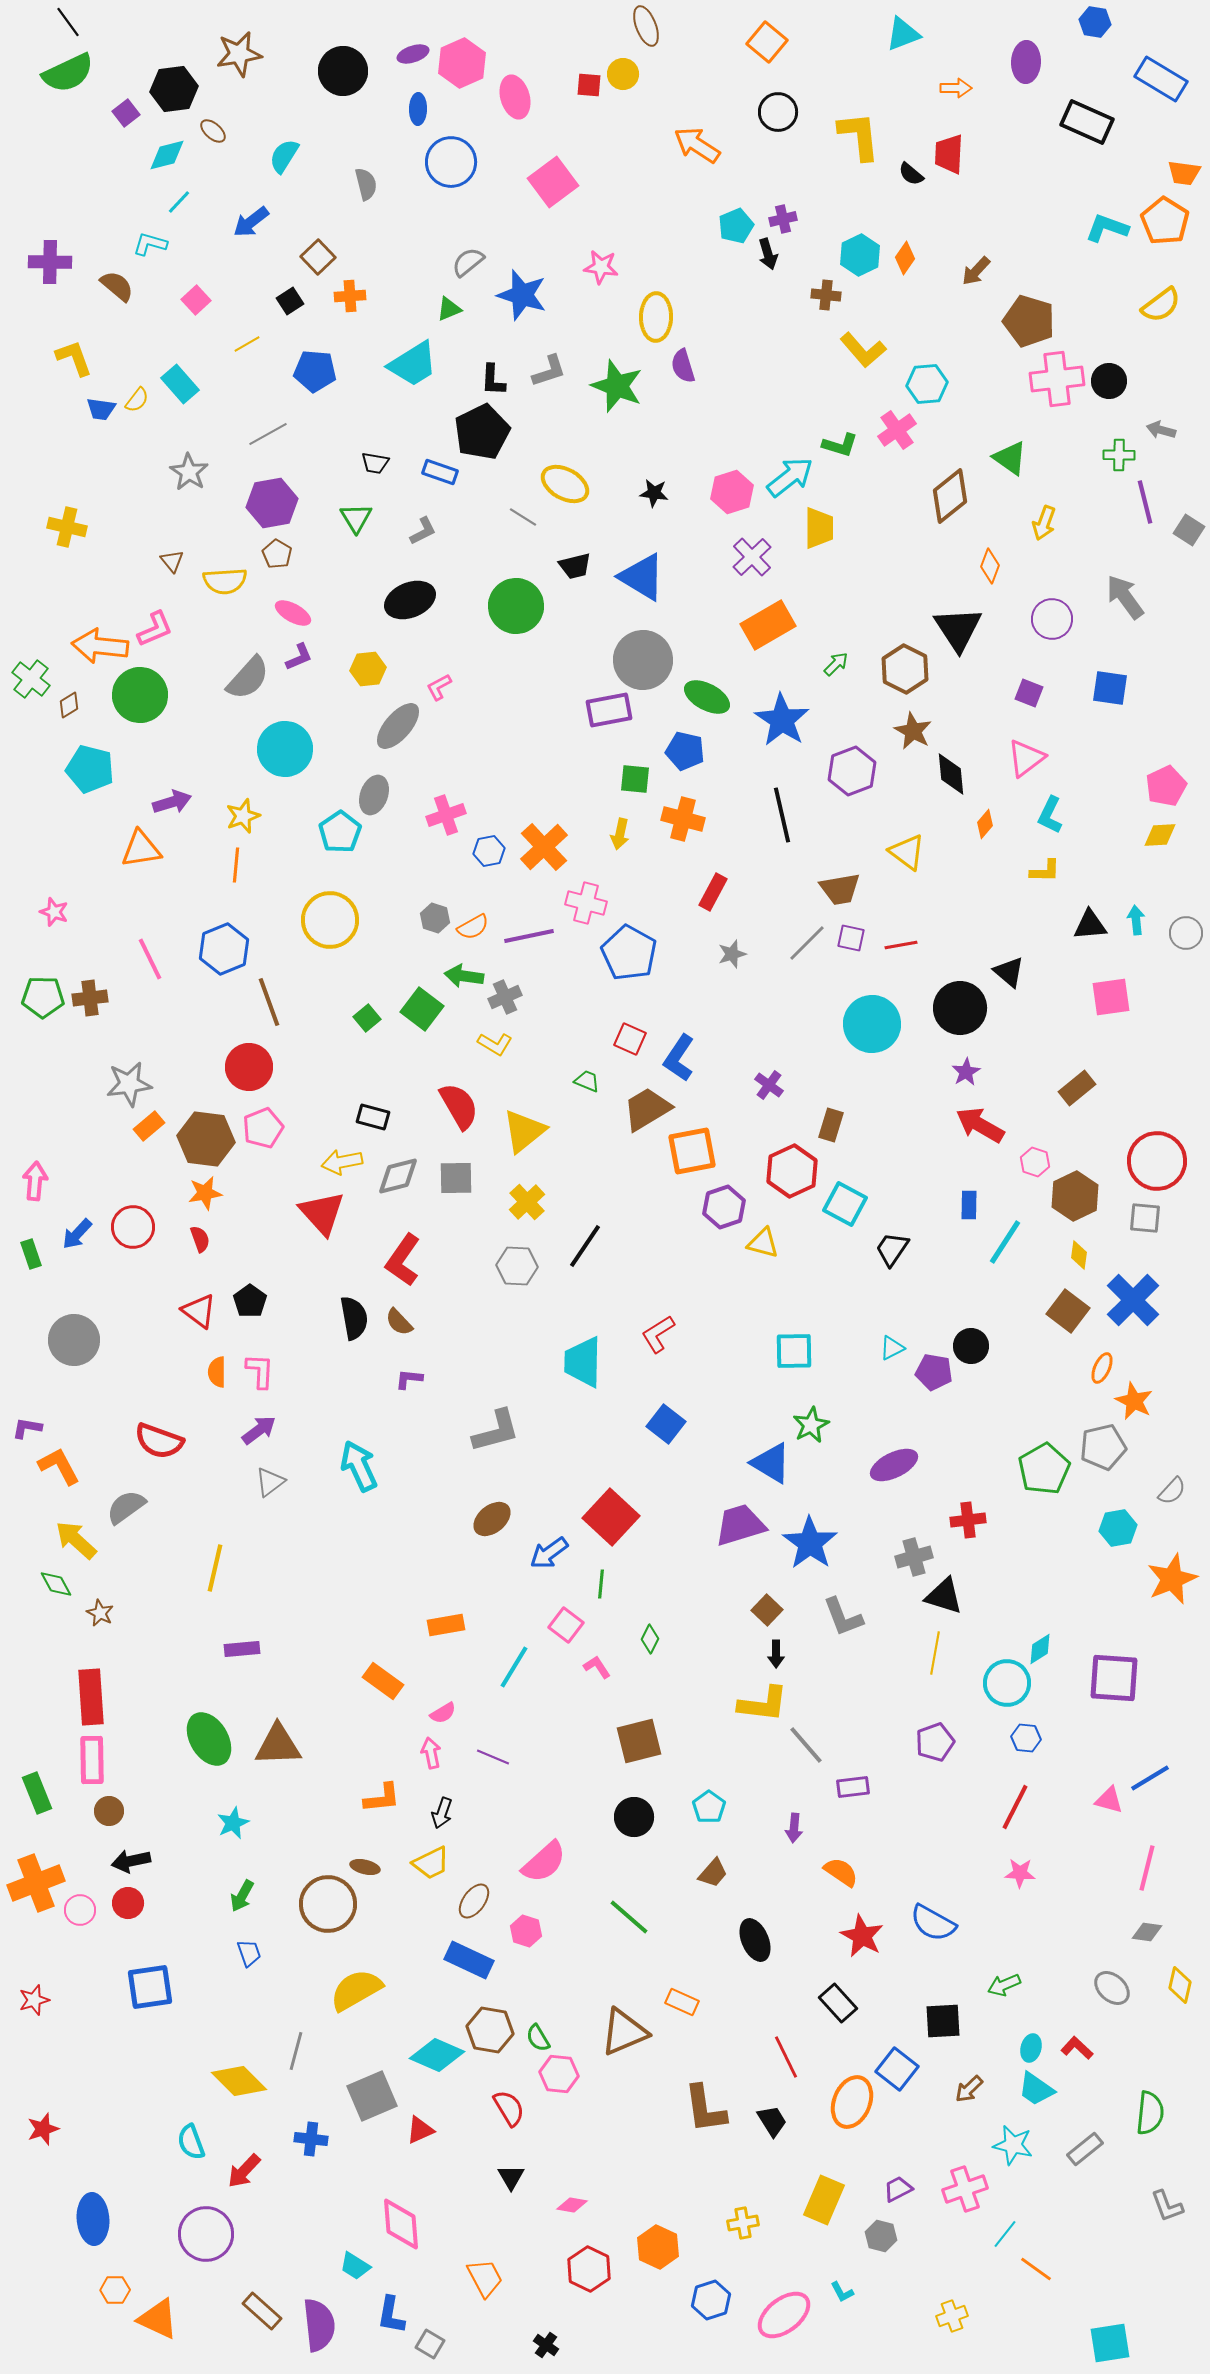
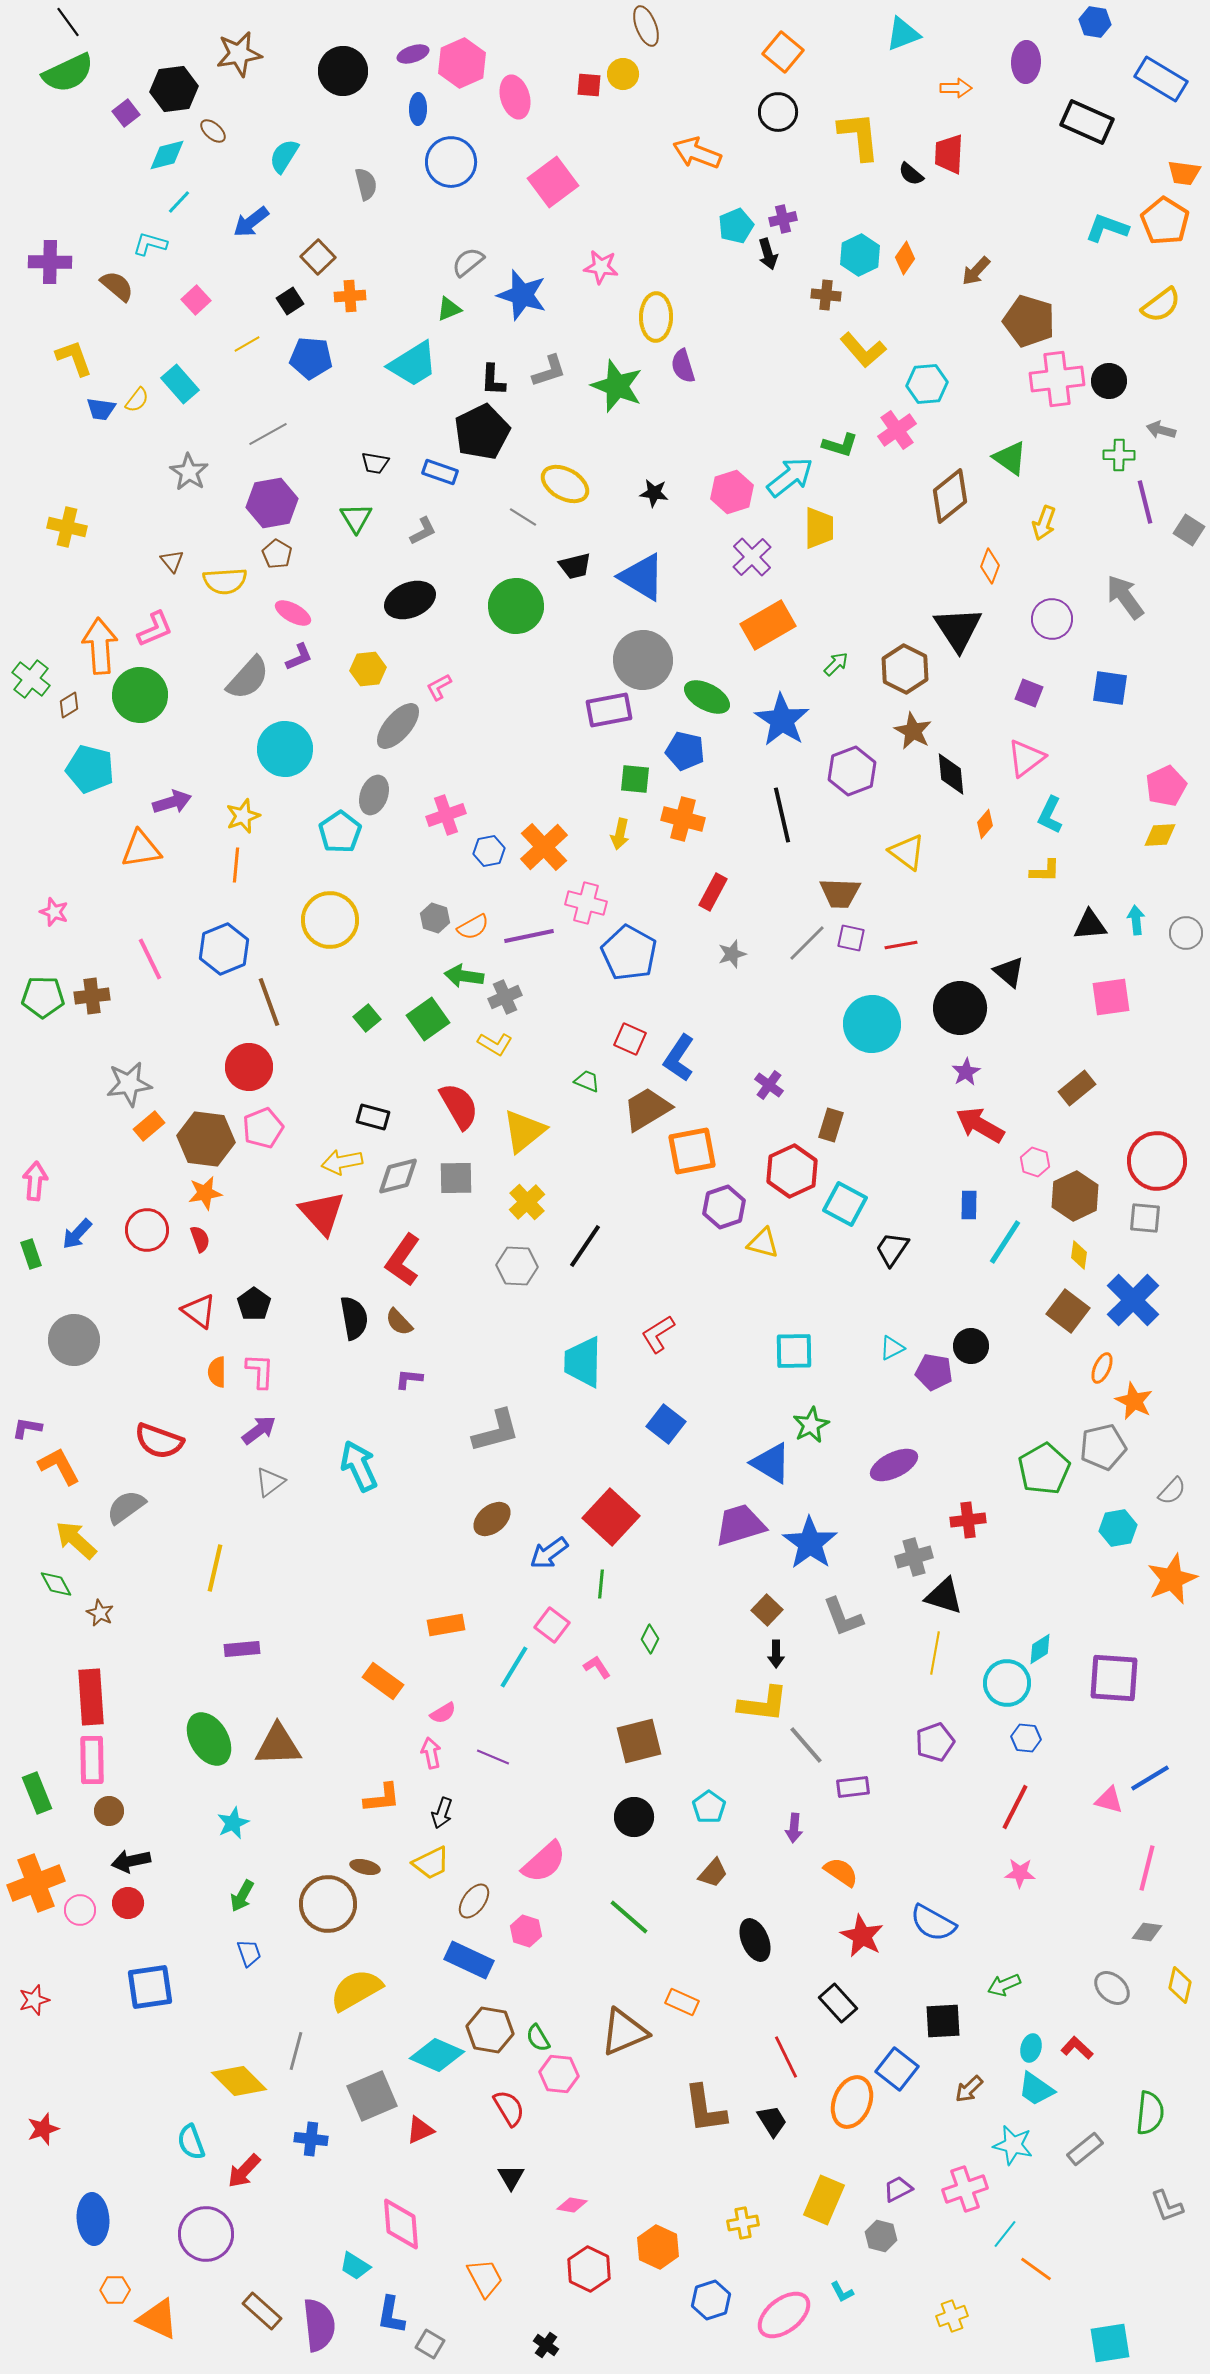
orange square at (767, 42): moved 16 px right, 10 px down
orange arrow at (697, 145): moved 8 px down; rotated 12 degrees counterclockwise
blue pentagon at (315, 371): moved 4 px left, 13 px up
orange arrow at (100, 646): rotated 80 degrees clockwise
brown trapezoid at (840, 889): moved 4 px down; rotated 12 degrees clockwise
brown cross at (90, 998): moved 2 px right, 2 px up
green square at (422, 1009): moved 6 px right, 10 px down; rotated 18 degrees clockwise
red circle at (133, 1227): moved 14 px right, 3 px down
black pentagon at (250, 1301): moved 4 px right, 3 px down
pink square at (566, 1625): moved 14 px left
